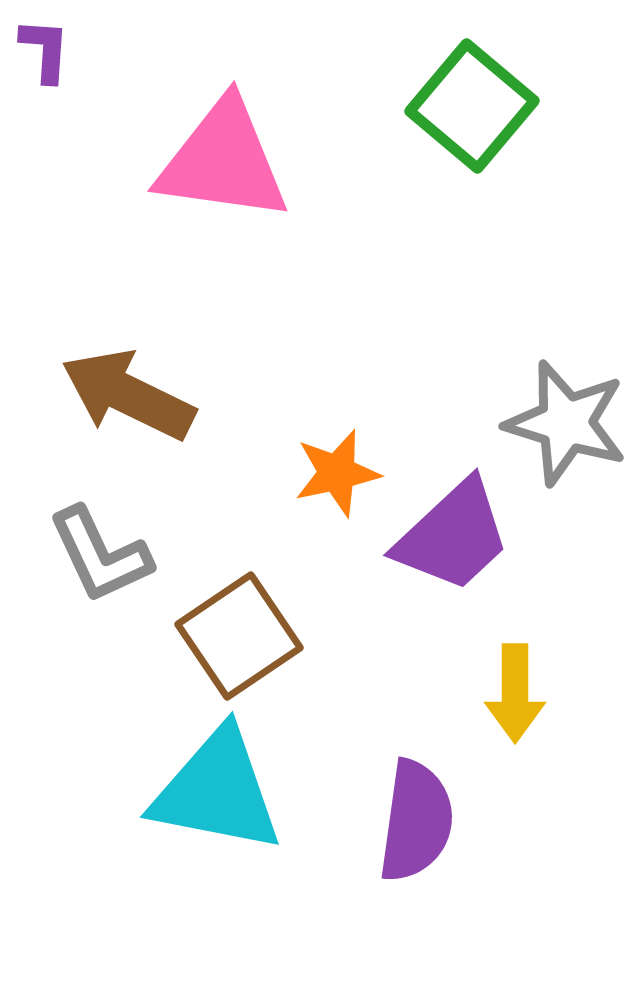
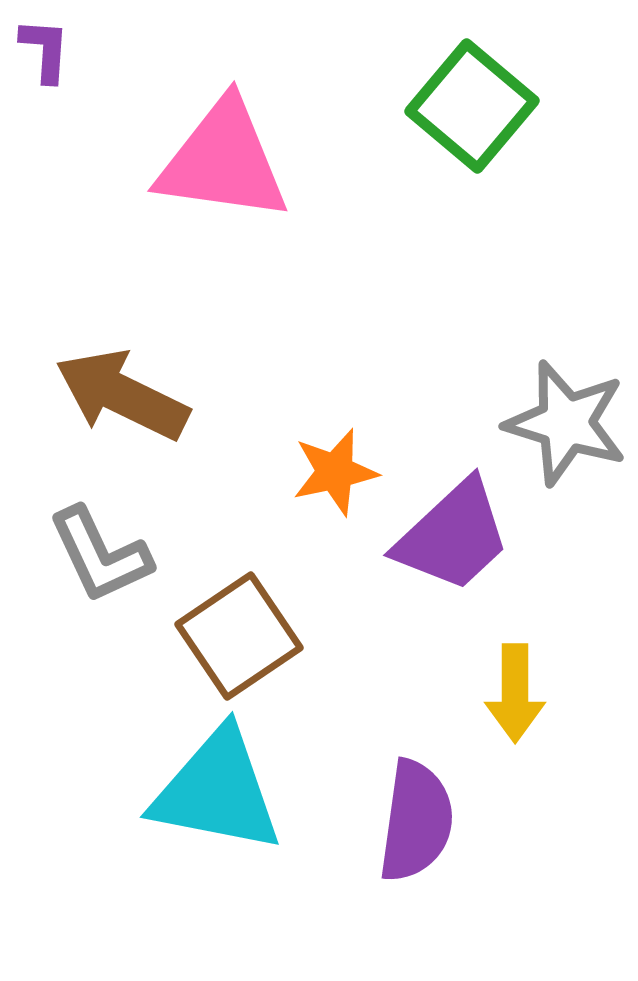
brown arrow: moved 6 px left
orange star: moved 2 px left, 1 px up
